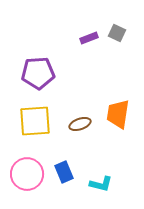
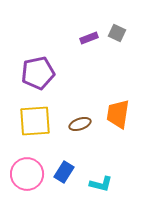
purple pentagon: rotated 8 degrees counterclockwise
blue rectangle: rotated 55 degrees clockwise
